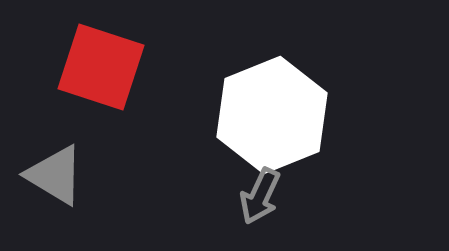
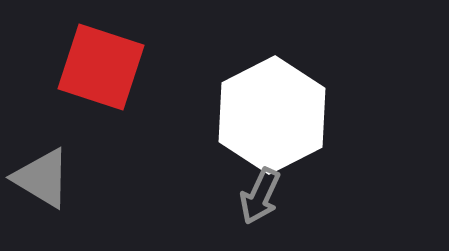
white hexagon: rotated 5 degrees counterclockwise
gray triangle: moved 13 px left, 3 px down
